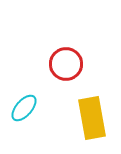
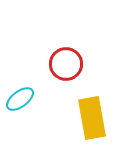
cyan ellipse: moved 4 px left, 9 px up; rotated 12 degrees clockwise
